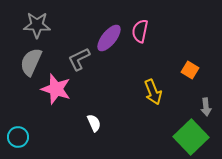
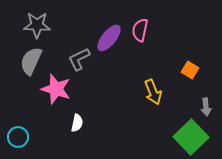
pink semicircle: moved 1 px up
gray semicircle: moved 1 px up
white semicircle: moved 17 px left; rotated 36 degrees clockwise
